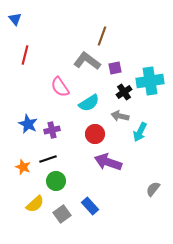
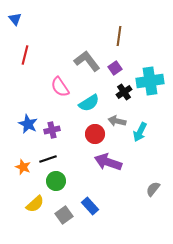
brown line: moved 17 px right; rotated 12 degrees counterclockwise
gray L-shape: rotated 16 degrees clockwise
purple square: rotated 24 degrees counterclockwise
gray arrow: moved 3 px left, 5 px down
gray square: moved 2 px right, 1 px down
